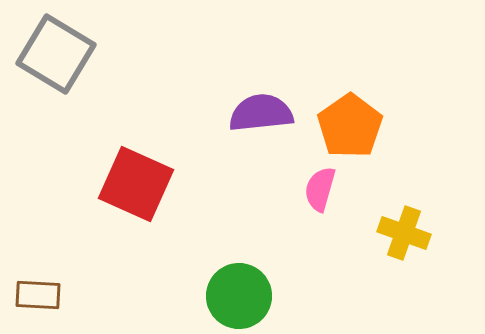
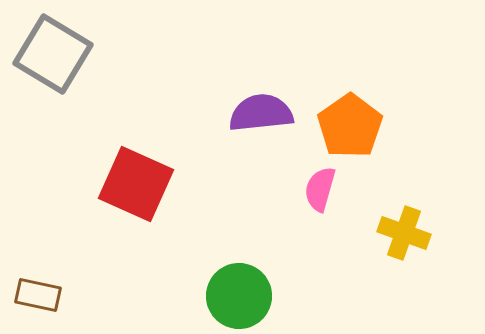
gray square: moved 3 px left
brown rectangle: rotated 9 degrees clockwise
